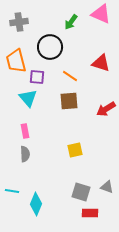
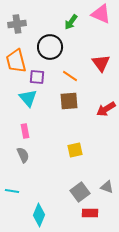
gray cross: moved 2 px left, 2 px down
red triangle: rotated 36 degrees clockwise
gray semicircle: moved 2 px left, 1 px down; rotated 21 degrees counterclockwise
gray square: moved 1 px left; rotated 36 degrees clockwise
cyan diamond: moved 3 px right, 11 px down
